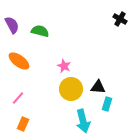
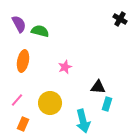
purple semicircle: moved 7 px right, 1 px up
orange ellipse: moved 4 px right; rotated 65 degrees clockwise
pink star: moved 1 px right, 1 px down; rotated 24 degrees clockwise
yellow circle: moved 21 px left, 14 px down
pink line: moved 1 px left, 2 px down
